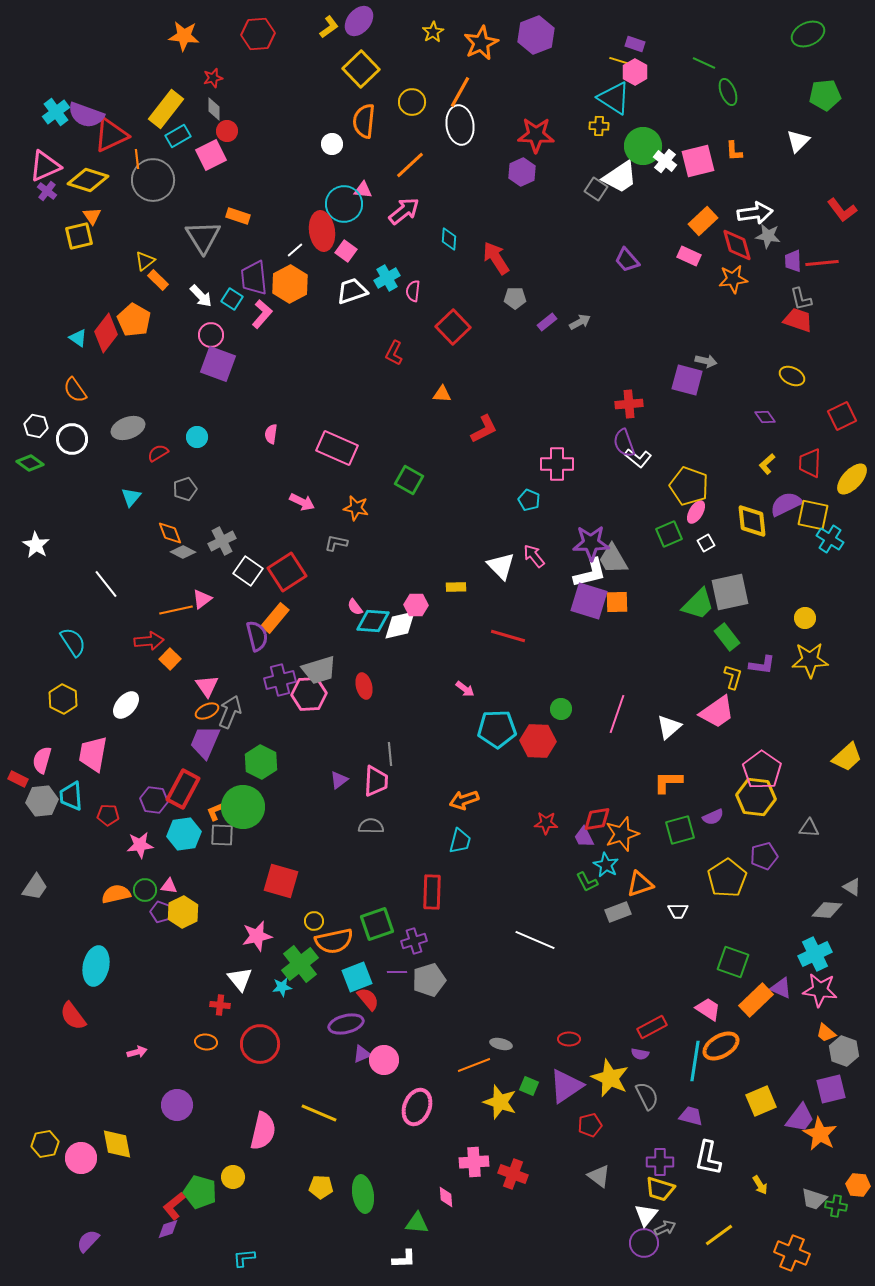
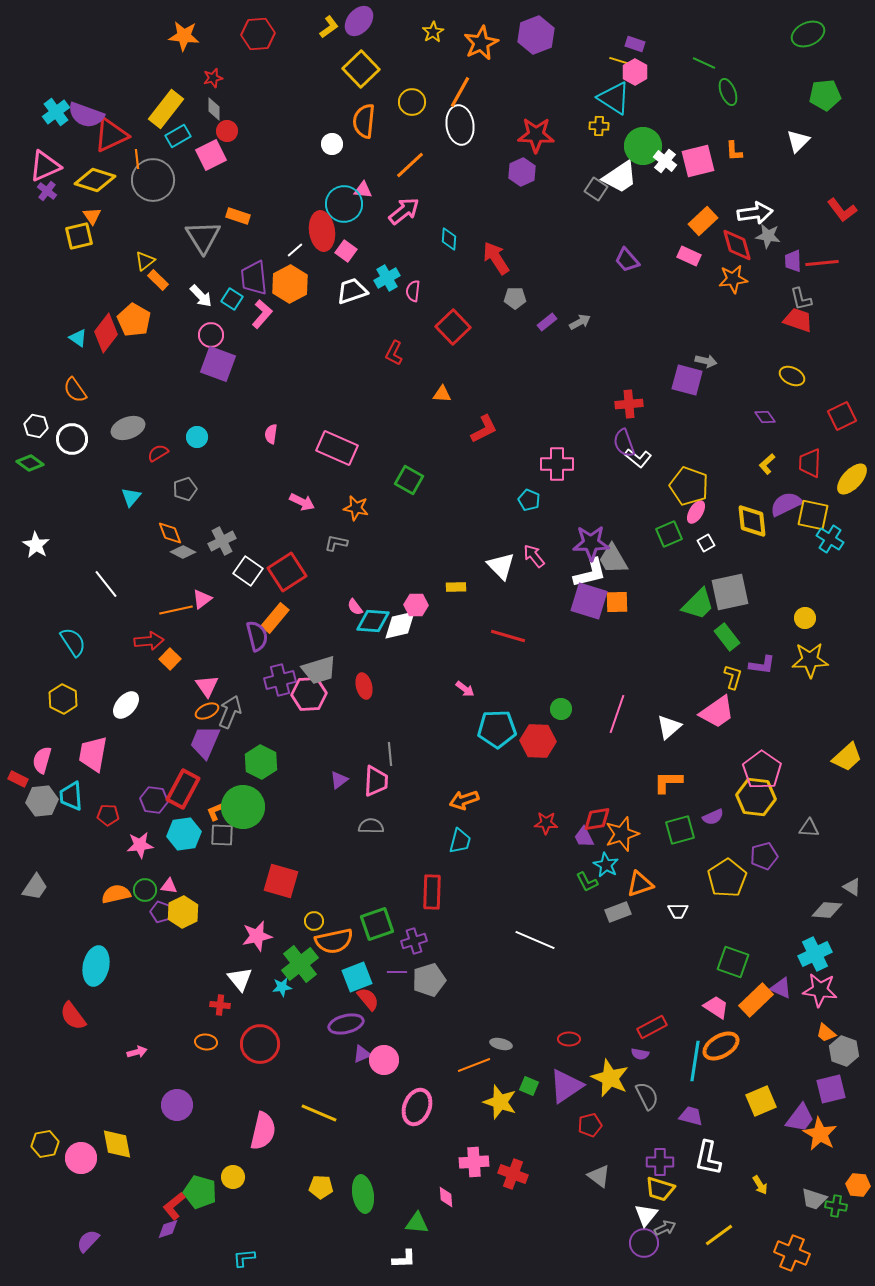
yellow diamond at (88, 180): moved 7 px right
pink trapezoid at (708, 1009): moved 8 px right, 2 px up
